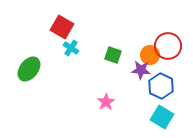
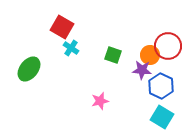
purple star: moved 1 px right
pink star: moved 6 px left, 1 px up; rotated 18 degrees clockwise
